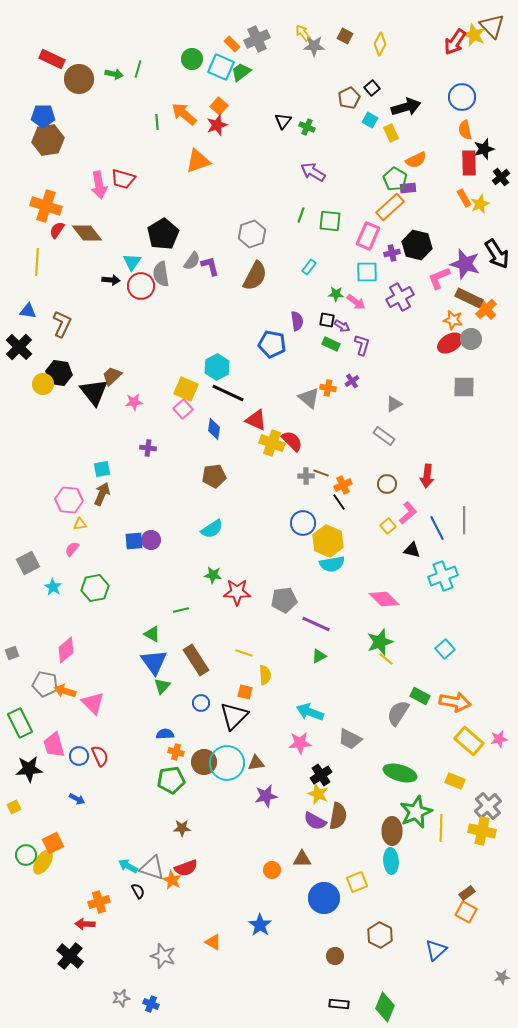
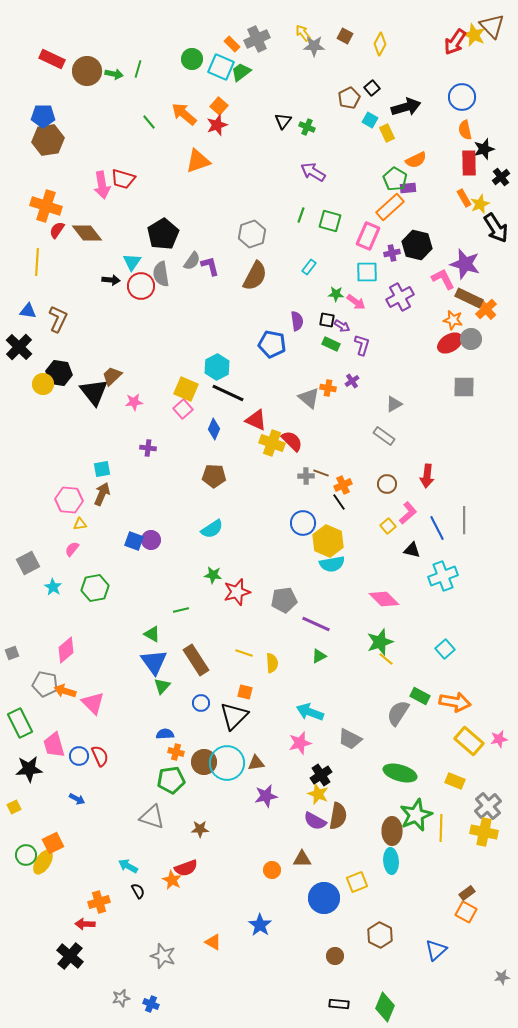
brown circle at (79, 79): moved 8 px right, 8 px up
green line at (157, 122): moved 8 px left; rotated 35 degrees counterclockwise
yellow rectangle at (391, 133): moved 4 px left
pink arrow at (99, 185): moved 3 px right
green square at (330, 221): rotated 10 degrees clockwise
black arrow at (497, 254): moved 1 px left, 26 px up
pink L-shape at (439, 278): moved 4 px right, 1 px down; rotated 85 degrees clockwise
brown L-shape at (62, 324): moved 4 px left, 5 px up
blue diamond at (214, 429): rotated 15 degrees clockwise
brown pentagon at (214, 476): rotated 10 degrees clockwise
blue square at (134, 541): rotated 24 degrees clockwise
red star at (237, 592): rotated 16 degrees counterclockwise
yellow semicircle at (265, 675): moved 7 px right, 12 px up
pink star at (300, 743): rotated 10 degrees counterclockwise
green star at (416, 812): moved 3 px down
brown star at (182, 828): moved 18 px right, 1 px down
yellow cross at (482, 831): moved 2 px right, 1 px down
gray triangle at (152, 868): moved 51 px up
